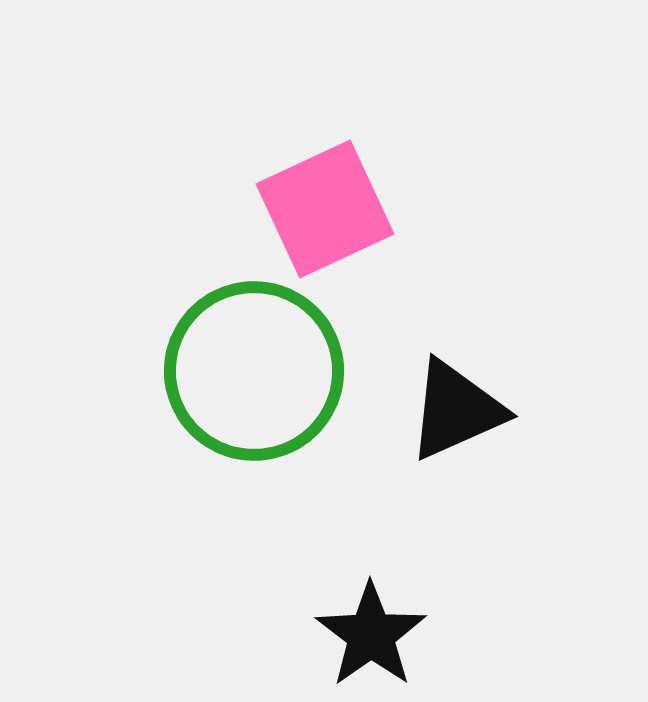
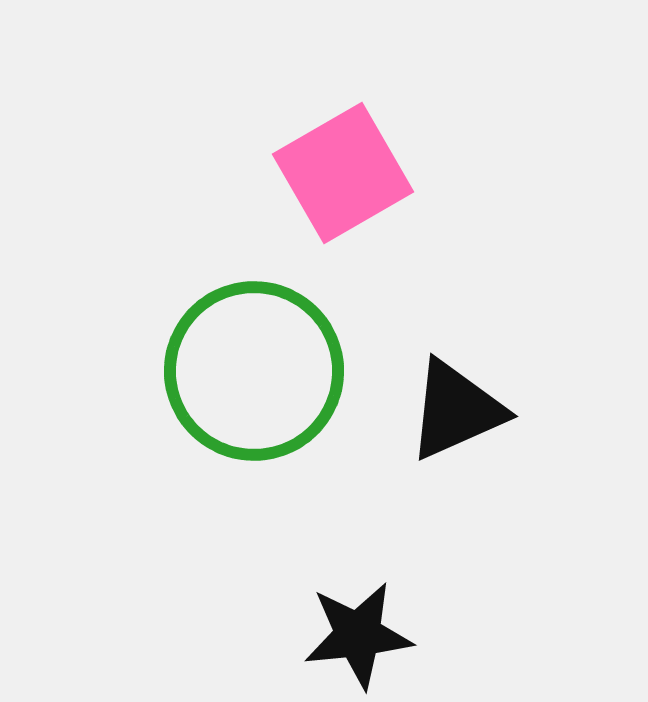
pink square: moved 18 px right, 36 px up; rotated 5 degrees counterclockwise
black star: moved 13 px left; rotated 29 degrees clockwise
